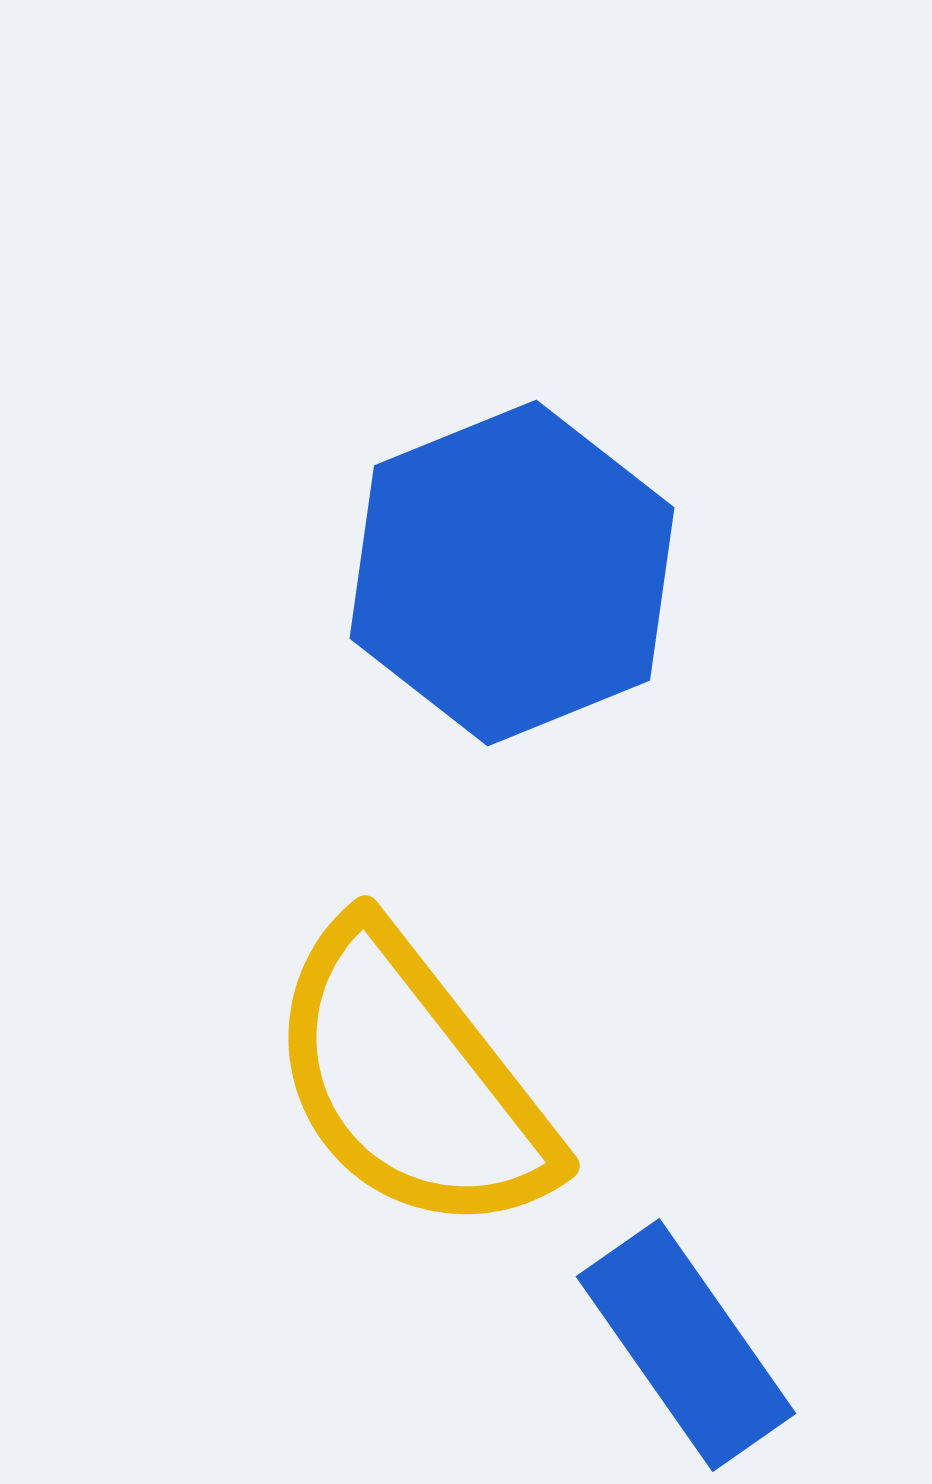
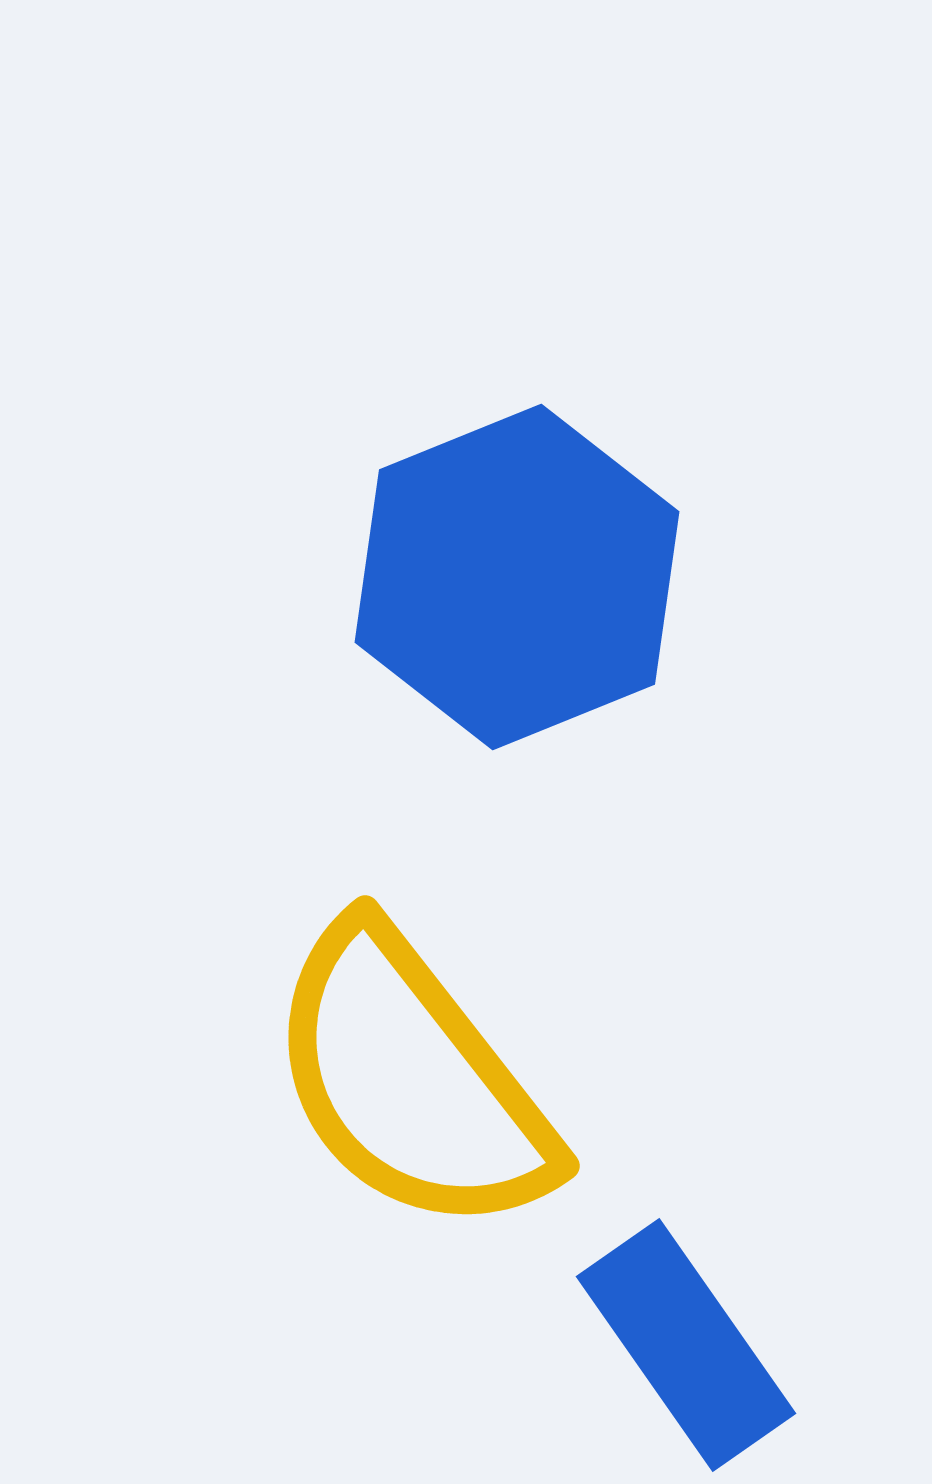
blue hexagon: moved 5 px right, 4 px down
